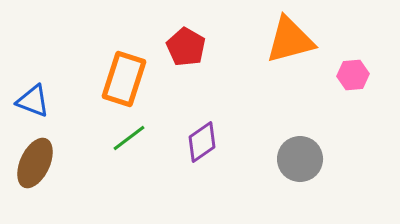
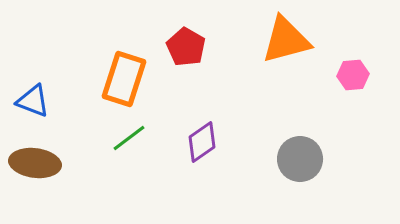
orange triangle: moved 4 px left
brown ellipse: rotated 72 degrees clockwise
